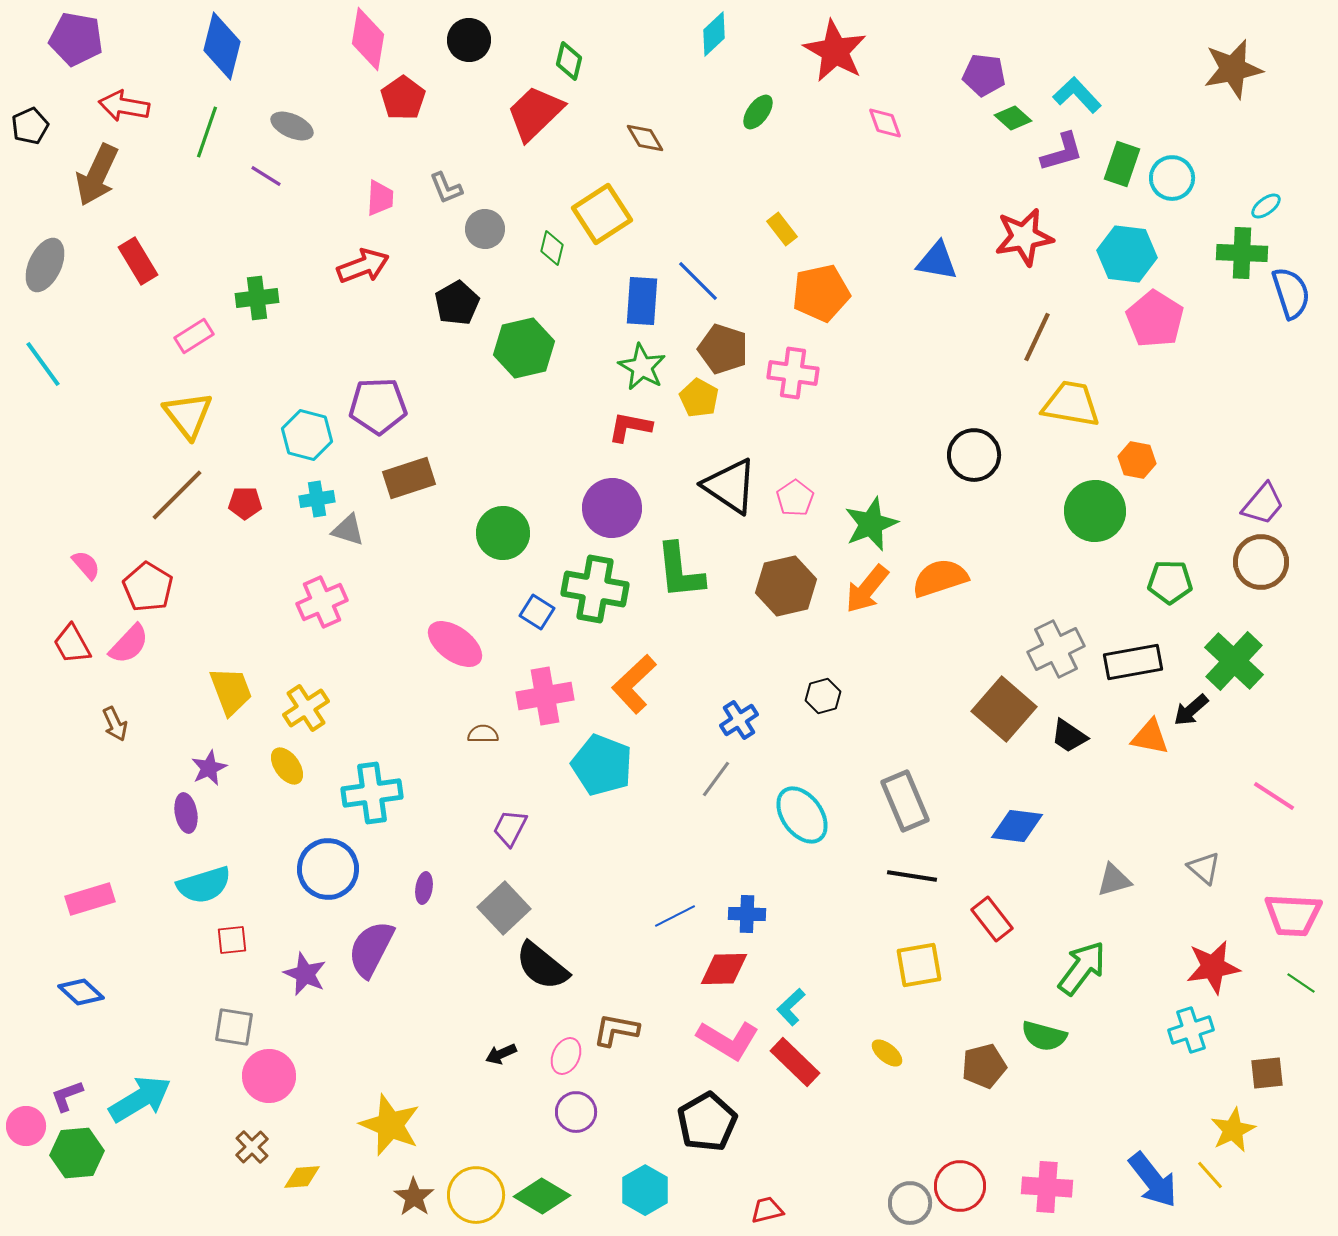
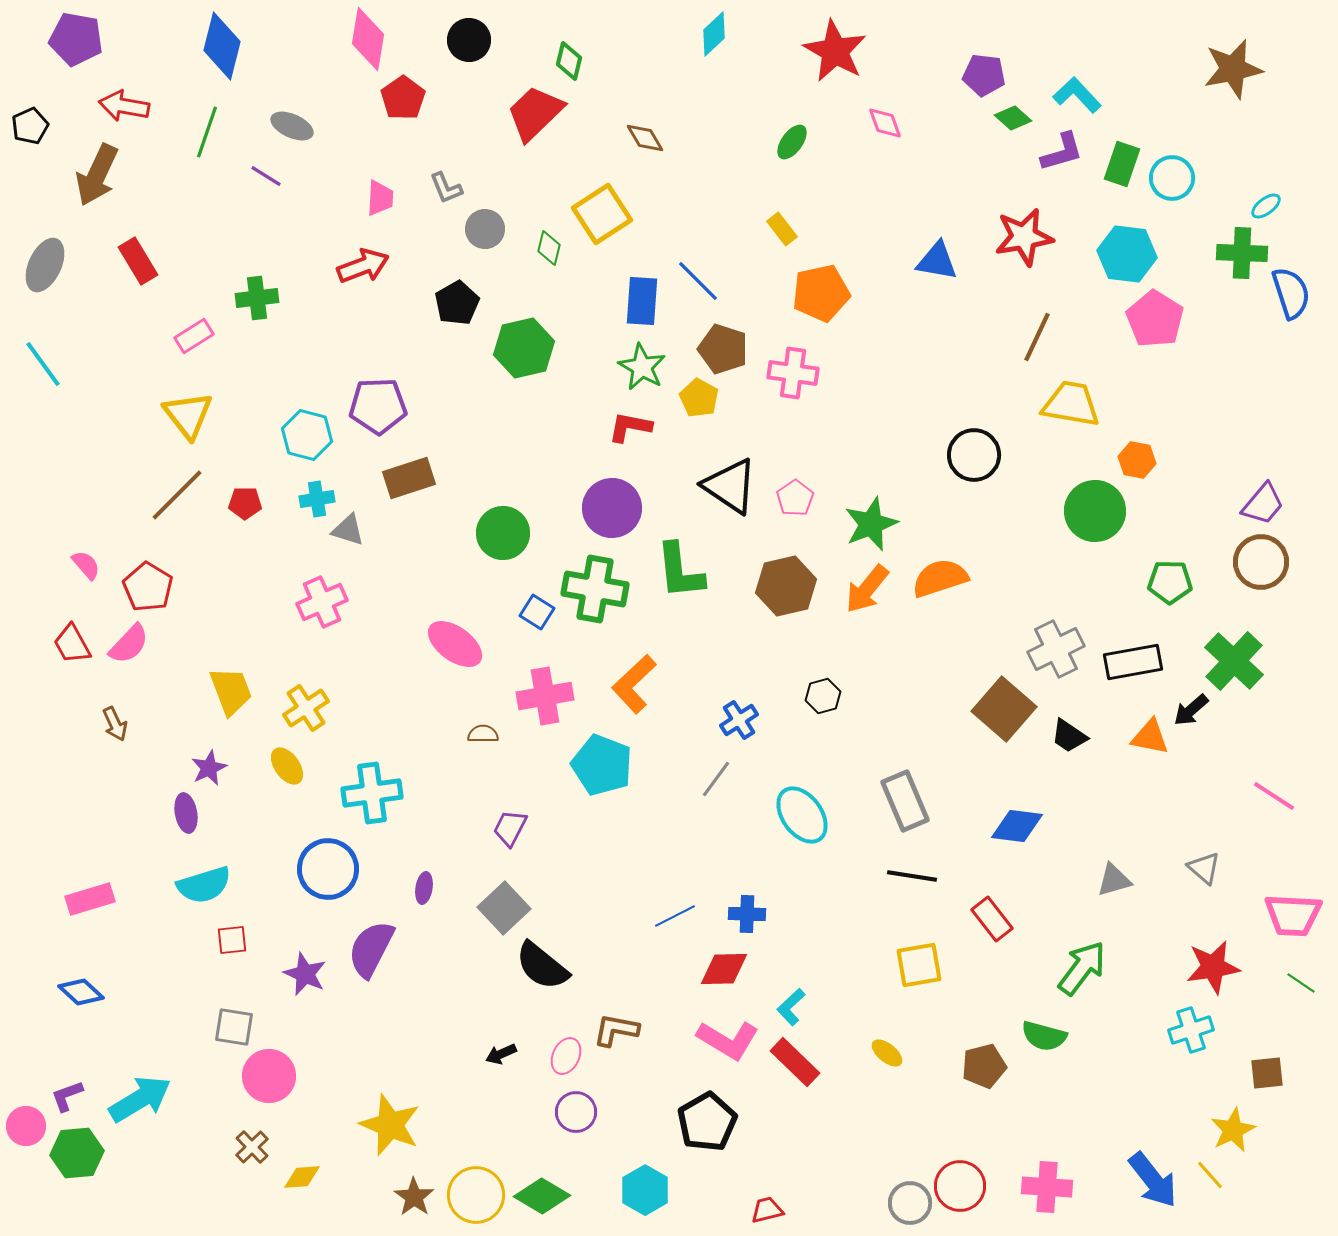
green ellipse at (758, 112): moved 34 px right, 30 px down
green diamond at (552, 248): moved 3 px left
